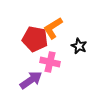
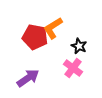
red pentagon: moved 2 px up
pink cross: moved 23 px right, 6 px down; rotated 24 degrees clockwise
purple arrow: moved 3 px left, 2 px up
